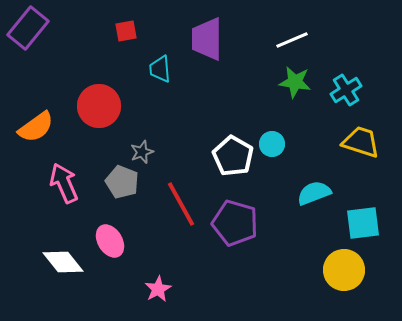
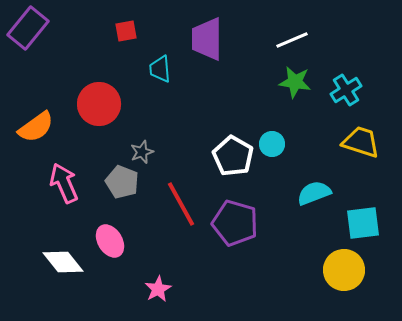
red circle: moved 2 px up
